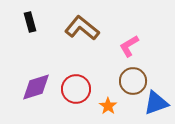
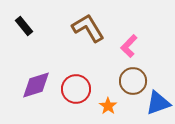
black rectangle: moved 6 px left, 4 px down; rotated 24 degrees counterclockwise
brown L-shape: moved 6 px right; rotated 20 degrees clockwise
pink L-shape: rotated 15 degrees counterclockwise
purple diamond: moved 2 px up
blue triangle: moved 2 px right
